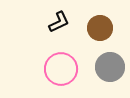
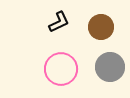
brown circle: moved 1 px right, 1 px up
